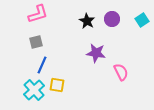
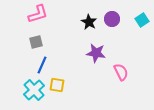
black star: moved 2 px right, 1 px down
